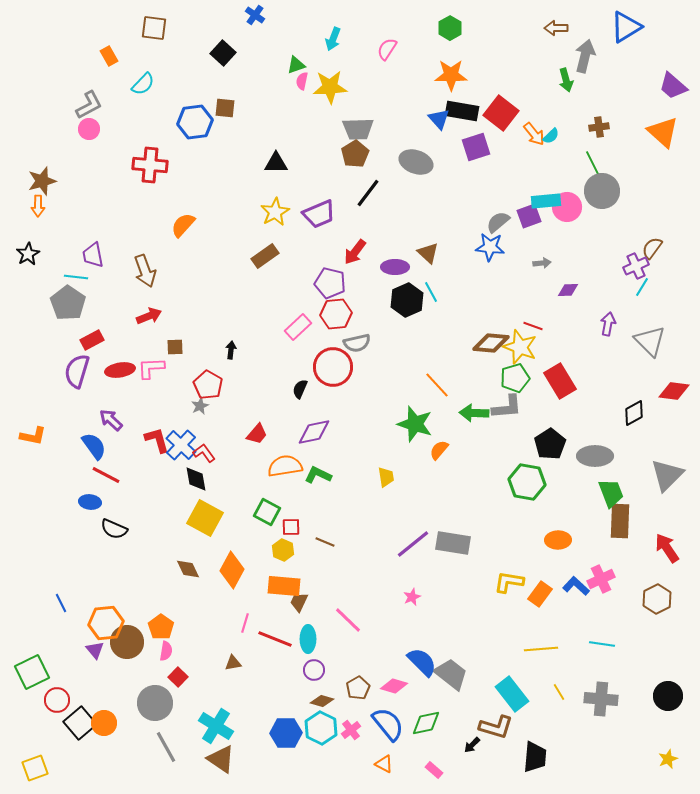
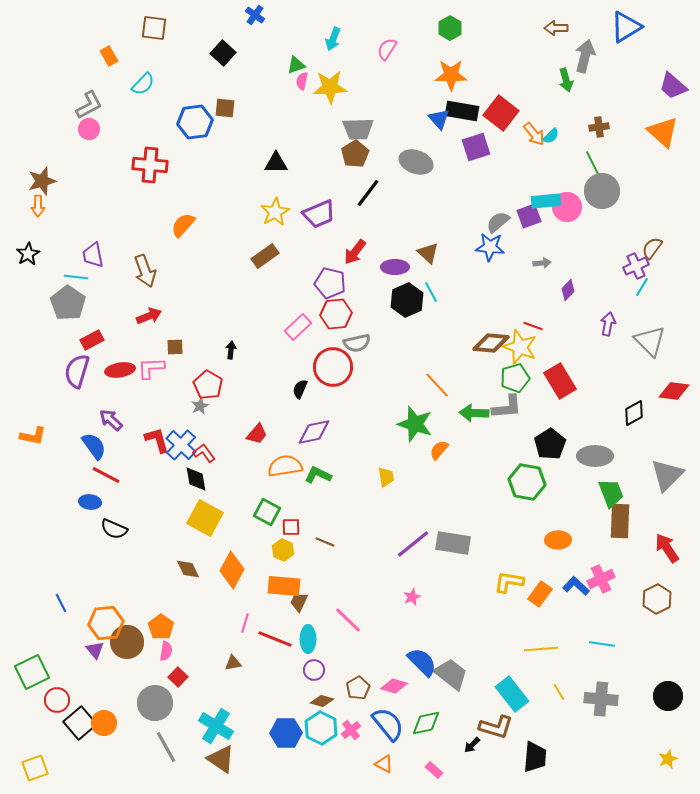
purple diamond at (568, 290): rotated 45 degrees counterclockwise
